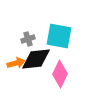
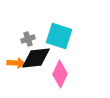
cyan square: rotated 8 degrees clockwise
black diamond: moved 1 px up
orange arrow: rotated 18 degrees clockwise
